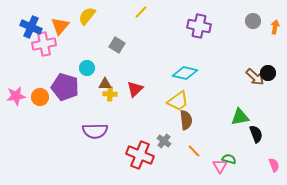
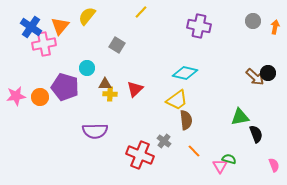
blue cross: rotated 10 degrees clockwise
yellow trapezoid: moved 1 px left, 1 px up
